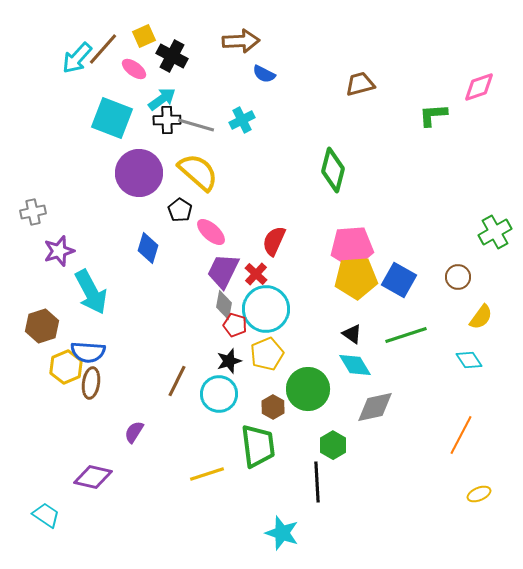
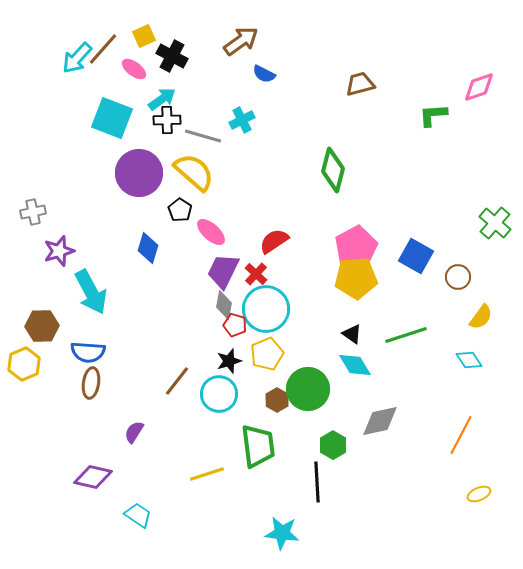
brown arrow at (241, 41): rotated 33 degrees counterclockwise
gray line at (196, 125): moved 7 px right, 11 px down
yellow semicircle at (198, 172): moved 4 px left
green cross at (495, 232): moved 9 px up; rotated 20 degrees counterclockwise
red semicircle at (274, 241): rotated 32 degrees clockwise
pink pentagon at (352, 247): moved 4 px right; rotated 24 degrees counterclockwise
blue square at (399, 280): moved 17 px right, 24 px up
brown hexagon at (42, 326): rotated 16 degrees clockwise
yellow hexagon at (66, 367): moved 42 px left, 3 px up
brown line at (177, 381): rotated 12 degrees clockwise
brown hexagon at (273, 407): moved 4 px right, 7 px up
gray diamond at (375, 407): moved 5 px right, 14 px down
cyan trapezoid at (46, 515): moved 92 px right
cyan star at (282, 533): rotated 12 degrees counterclockwise
